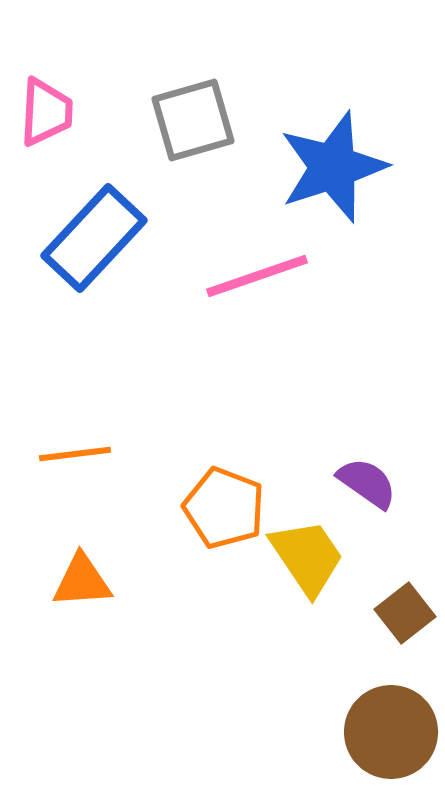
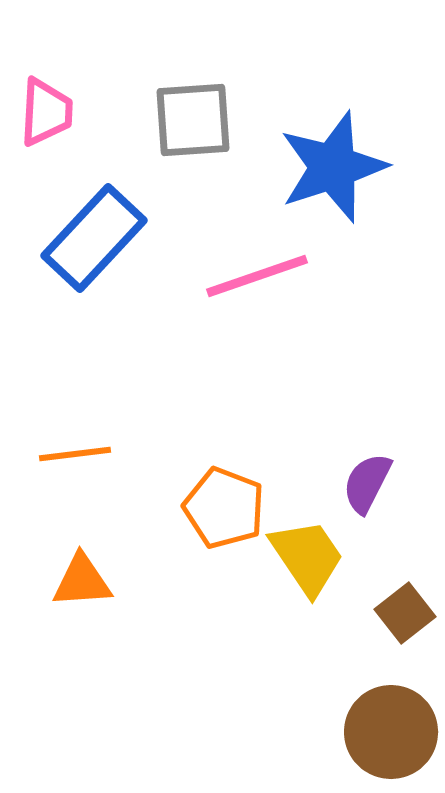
gray square: rotated 12 degrees clockwise
purple semicircle: rotated 98 degrees counterclockwise
